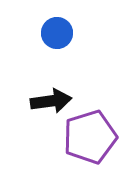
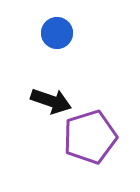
black arrow: rotated 27 degrees clockwise
